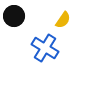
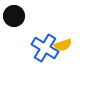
yellow semicircle: moved 25 px down; rotated 36 degrees clockwise
